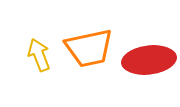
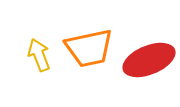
red ellipse: rotated 15 degrees counterclockwise
